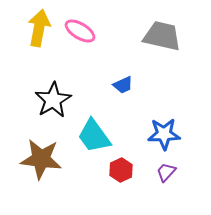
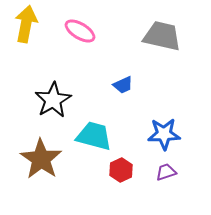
yellow arrow: moved 13 px left, 4 px up
cyan trapezoid: rotated 141 degrees clockwise
brown star: rotated 27 degrees clockwise
purple trapezoid: rotated 30 degrees clockwise
